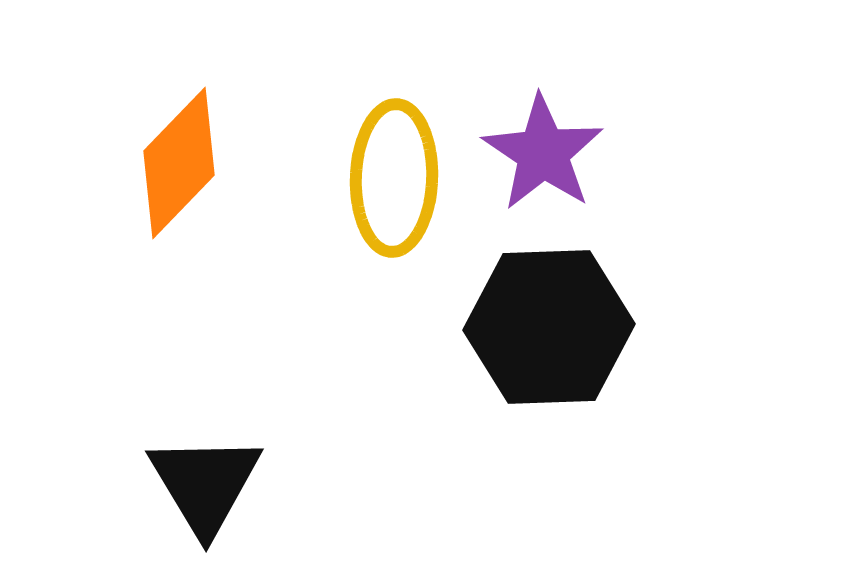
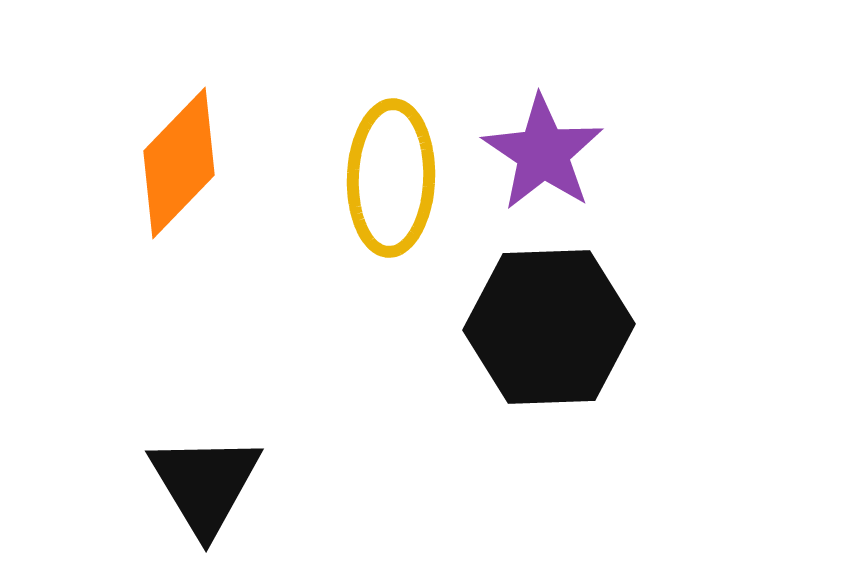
yellow ellipse: moved 3 px left
